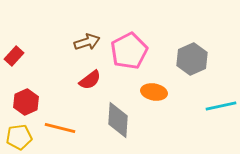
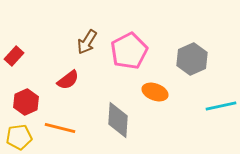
brown arrow: rotated 140 degrees clockwise
red semicircle: moved 22 px left
orange ellipse: moved 1 px right; rotated 10 degrees clockwise
